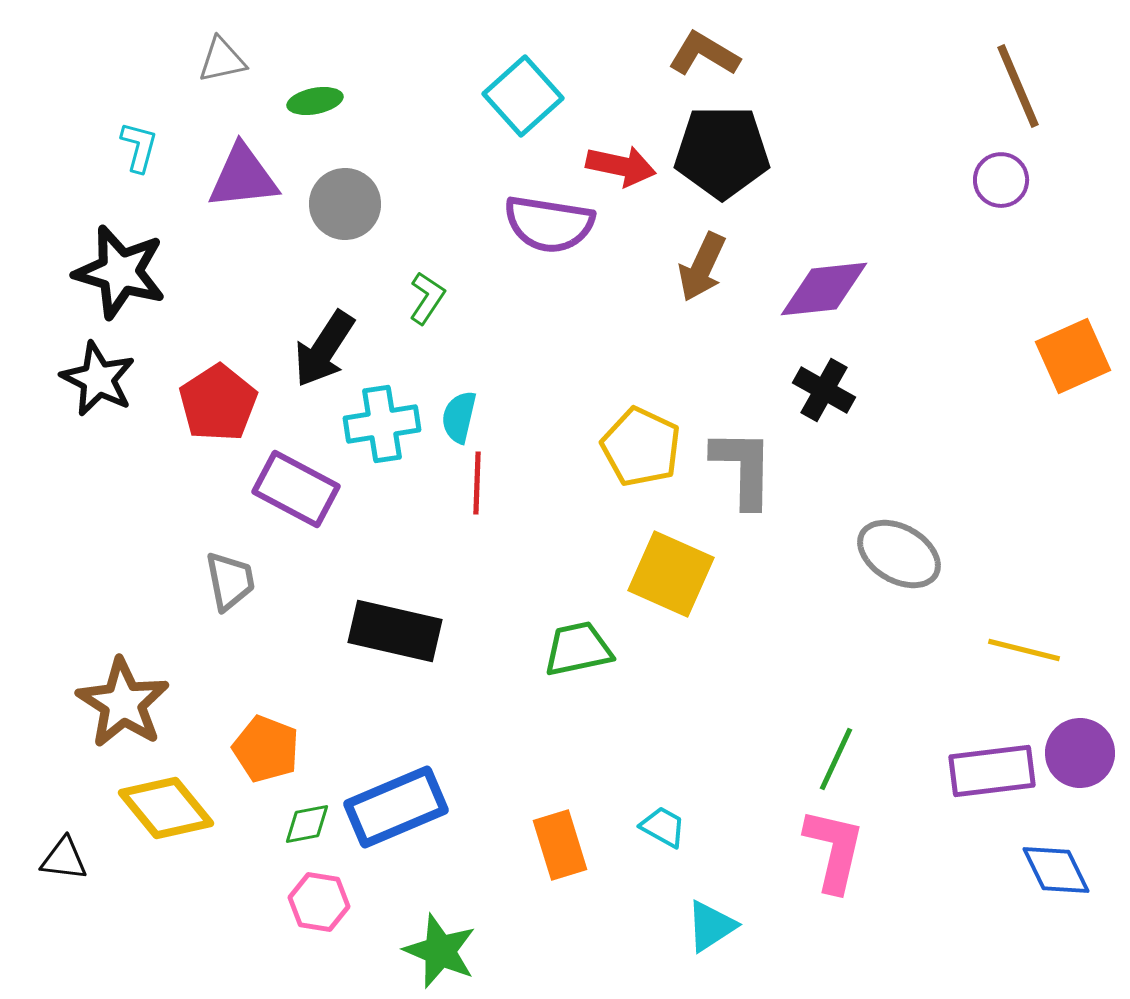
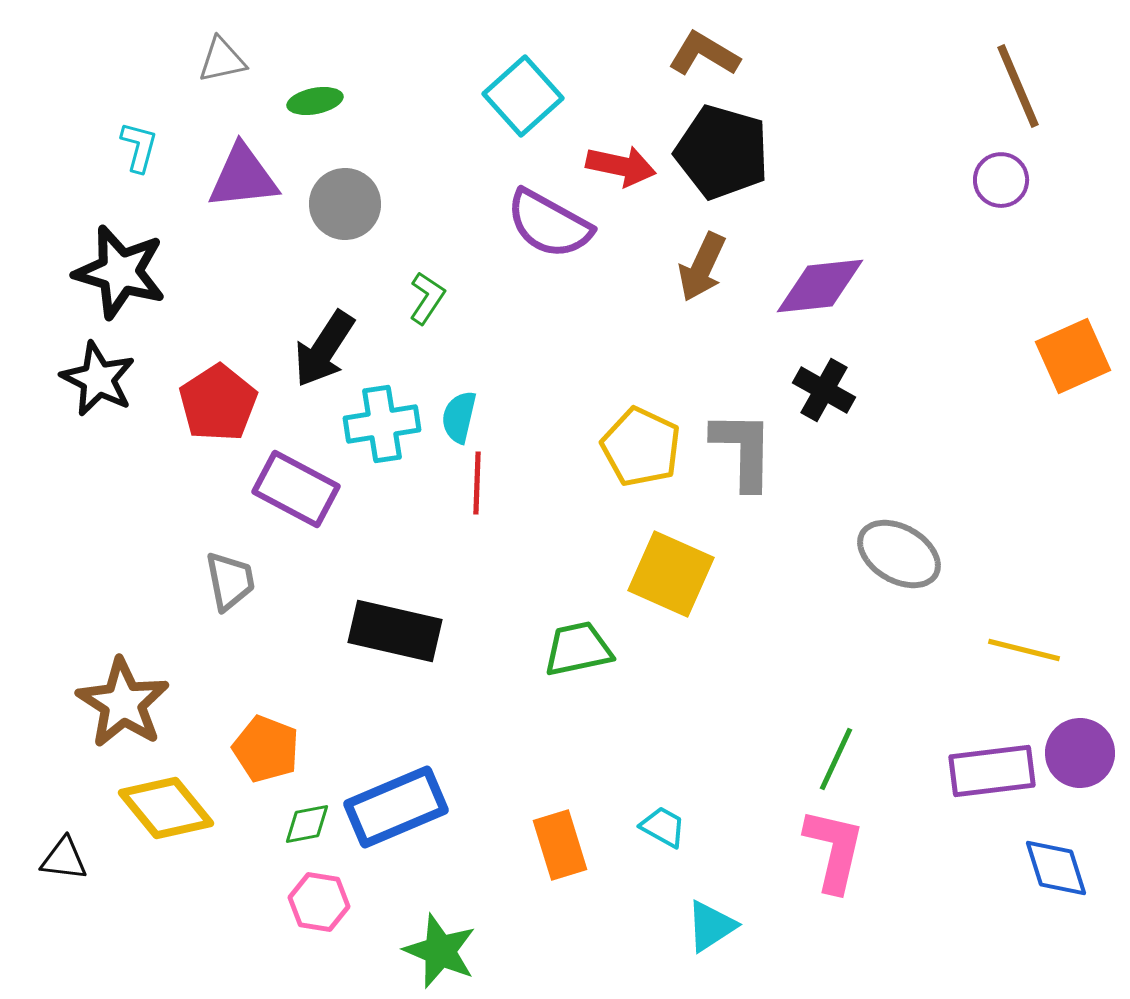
black pentagon at (722, 152): rotated 16 degrees clockwise
purple semicircle at (549, 224): rotated 20 degrees clockwise
purple diamond at (824, 289): moved 4 px left, 3 px up
gray L-shape at (743, 468): moved 18 px up
blue diamond at (1056, 870): moved 2 px up; rotated 8 degrees clockwise
